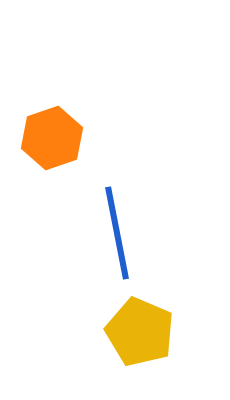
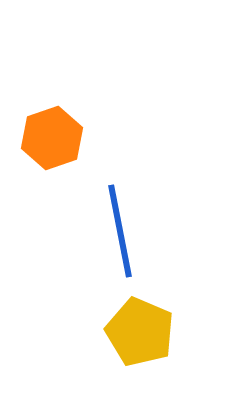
blue line: moved 3 px right, 2 px up
